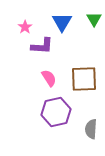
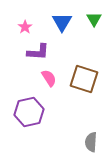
purple L-shape: moved 4 px left, 6 px down
brown square: rotated 20 degrees clockwise
purple hexagon: moved 27 px left
gray semicircle: moved 13 px down
